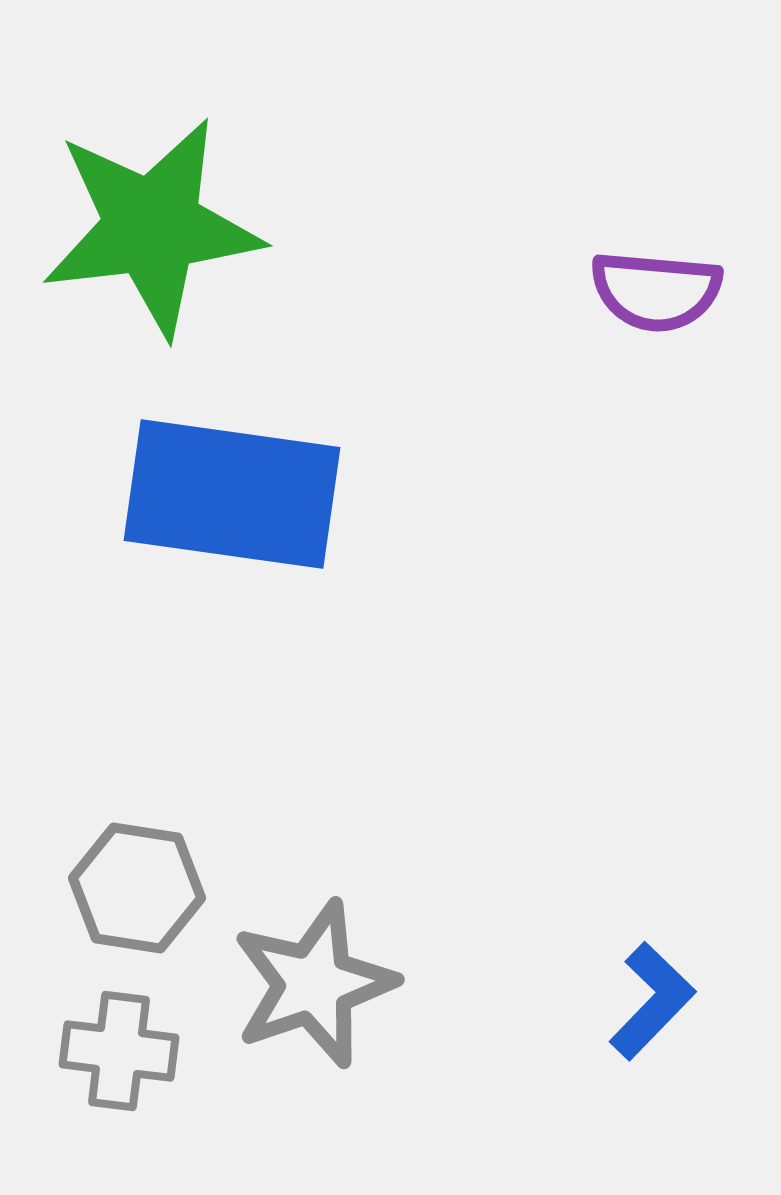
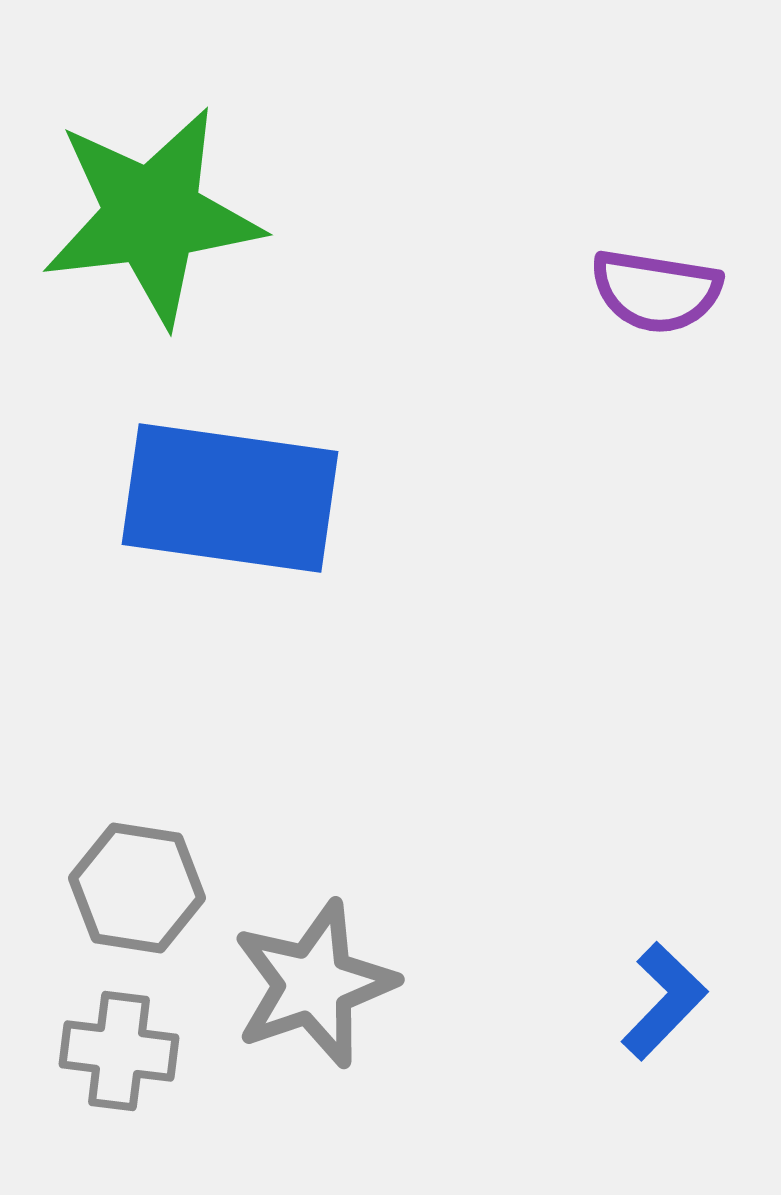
green star: moved 11 px up
purple semicircle: rotated 4 degrees clockwise
blue rectangle: moved 2 px left, 4 px down
blue L-shape: moved 12 px right
